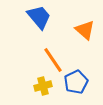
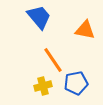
orange triangle: rotated 30 degrees counterclockwise
blue pentagon: moved 1 px down; rotated 15 degrees clockwise
